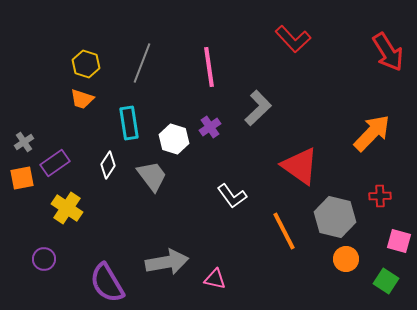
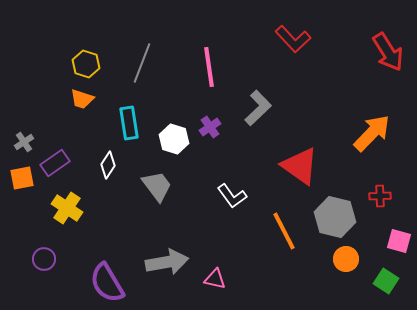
gray trapezoid: moved 5 px right, 10 px down
